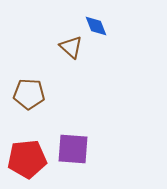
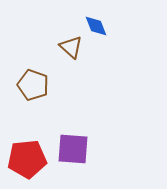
brown pentagon: moved 4 px right, 9 px up; rotated 16 degrees clockwise
